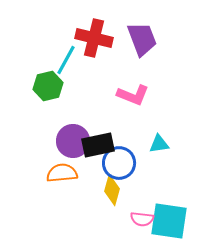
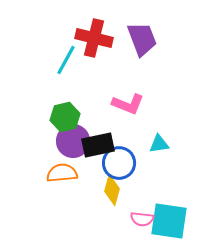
green hexagon: moved 17 px right, 31 px down
pink L-shape: moved 5 px left, 9 px down
